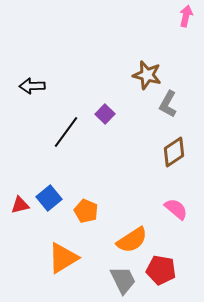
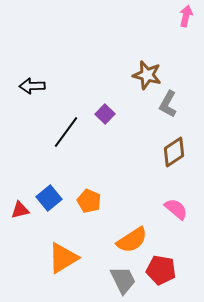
red triangle: moved 5 px down
orange pentagon: moved 3 px right, 10 px up
